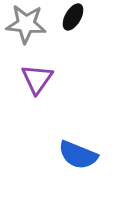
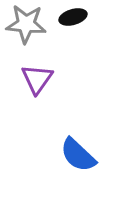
black ellipse: rotated 44 degrees clockwise
blue semicircle: rotated 21 degrees clockwise
